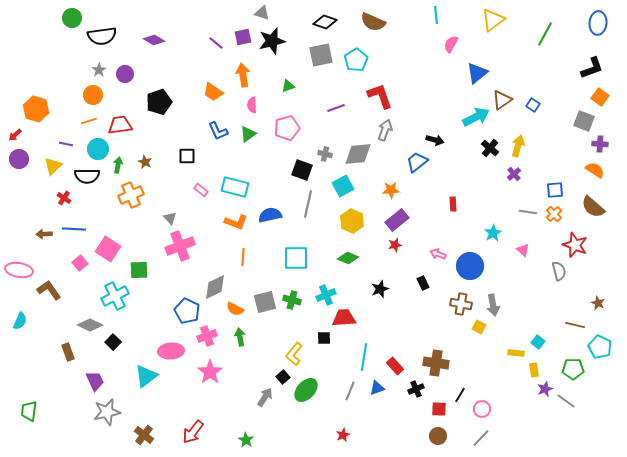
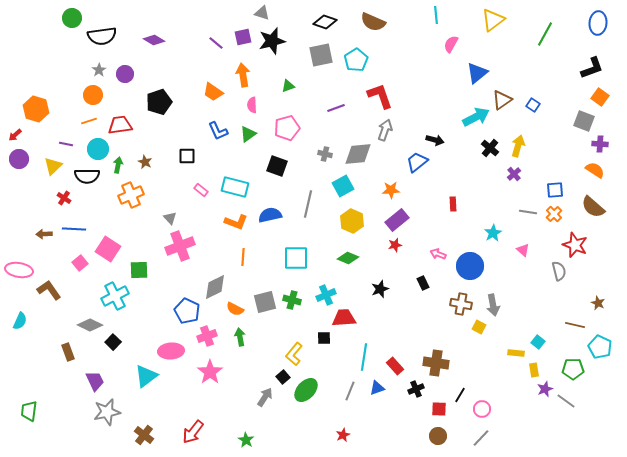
black square at (302, 170): moved 25 px left, 4 px up
